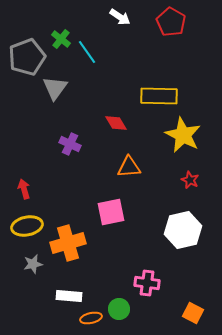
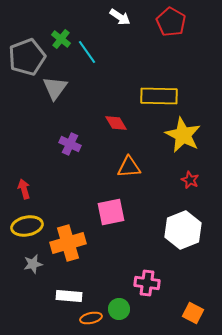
white hexagon: rotated 9 degrees counterclockwise
